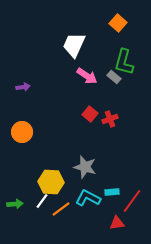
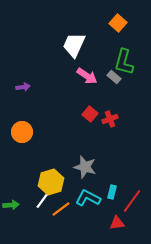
yellow hexagon: rotated 20 degrees counterclockwise
cyan rectangle: rotated 72 degrees counterclockwise
green arrow: moved 4 px left, 1 px down
